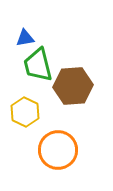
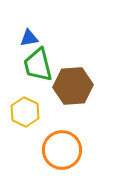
blue triangle: moved 4 px right
orange circle: moved 4 px right
